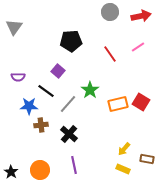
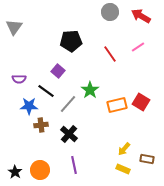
red arrow: rotated 138 degrees counterclockwise
purple semicircle: moved 1 px right, 2 px down
orange rectangle: moved 1 px left, 1 px down
black star: moved 4 px right
